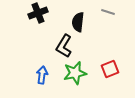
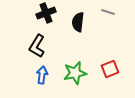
black cross: moved 8 px right
black L-shape: moved 27 px left
